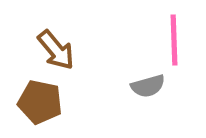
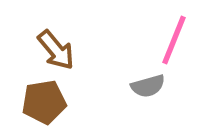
pink line: rotated 24 degrees clockwise
brown pentagon: moved 4 px right; rotated 21 degrees counterclockwise
